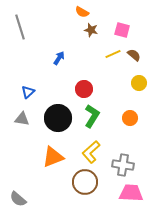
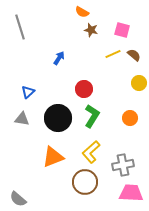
gray cross: rotated 20 degrees counterclockwise
